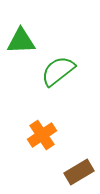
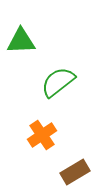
green semicircle: moved 11 px down
brown rectangle: moved 4 px left
